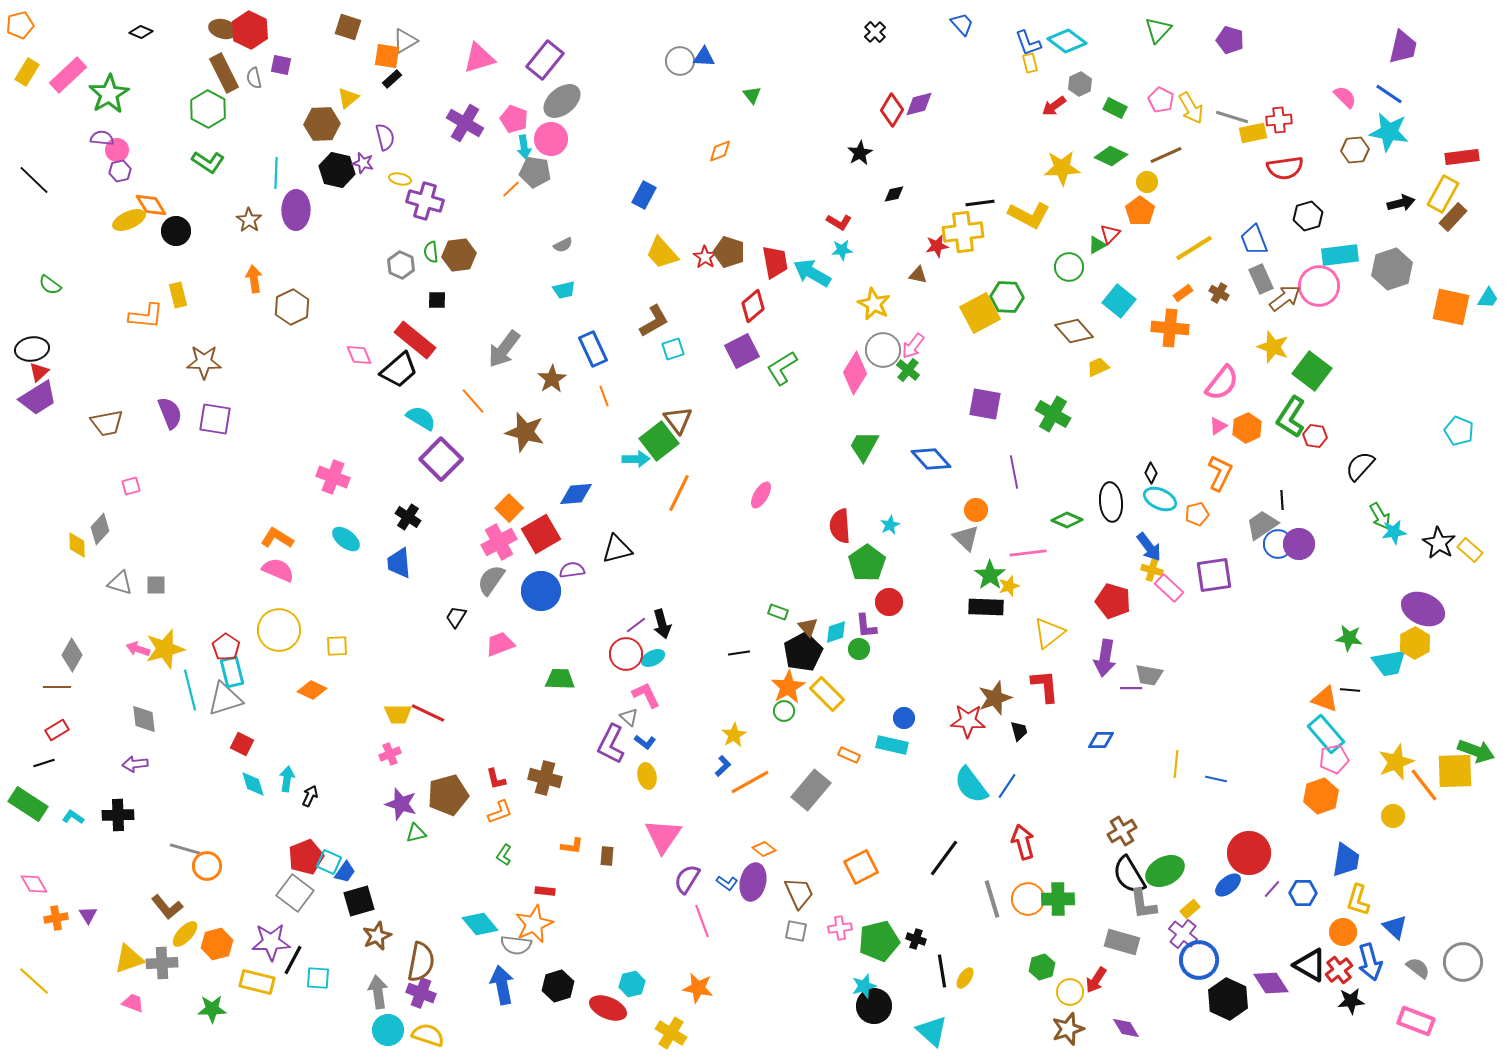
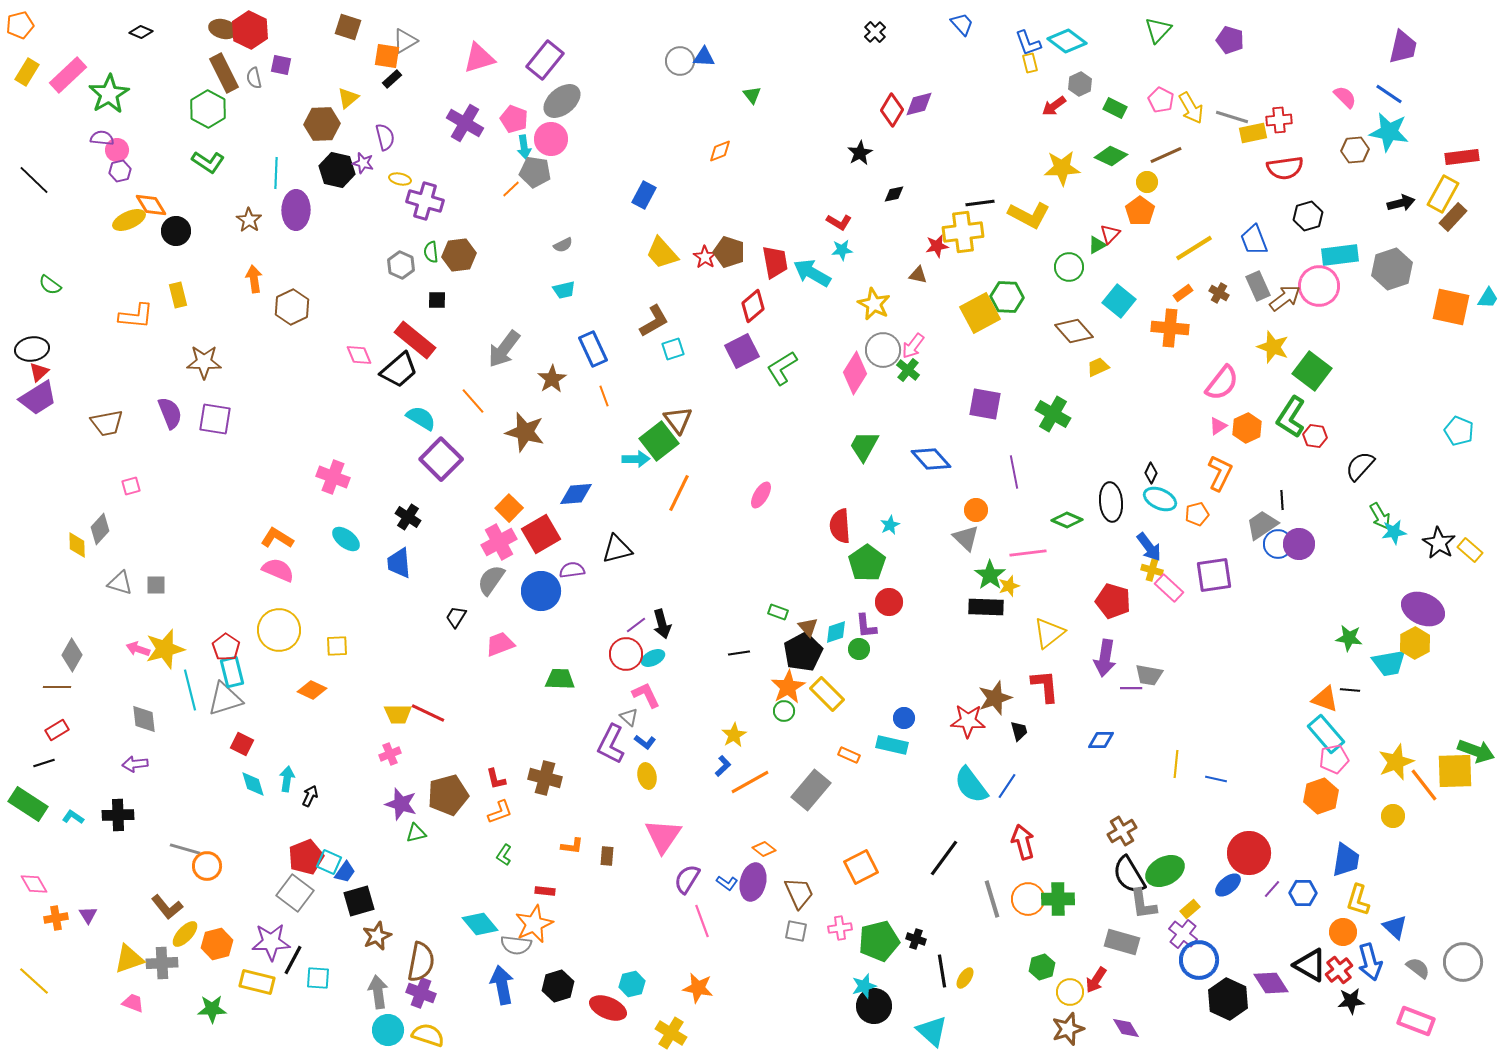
gray rectangle at (1261, 279): moved 3 px left, 7 px down
orange L-shape at (146, 316): moved 10 px left
